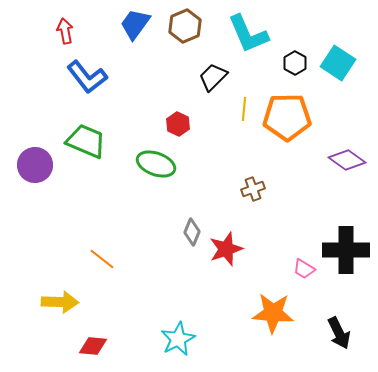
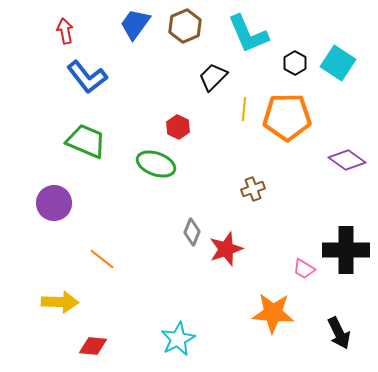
red hexagon: moved 3 px down
purple circle: moved 19 px right, 38 px down
